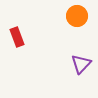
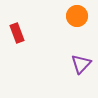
red rectangle: moved 4 px up
